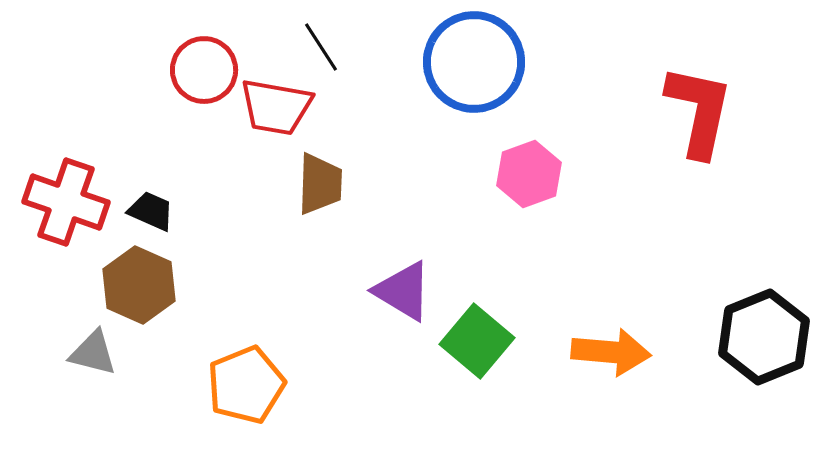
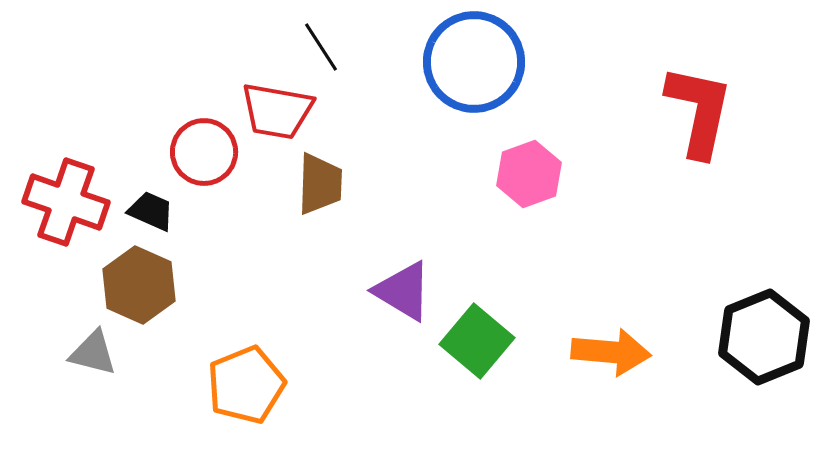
red circle: moved 82 px down
red trapezoid: moved 1 px right, 4 px down
